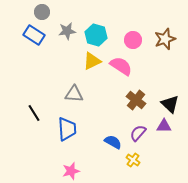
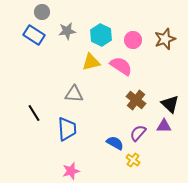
cyan hexagon: moved 5 px right; rotated 10 degrees clockwise
yellow triangle: moved 1 px left, 1 px down; rotated 12 degrees clockwise
blue semicircle: moved 2 px right, 1 px down
